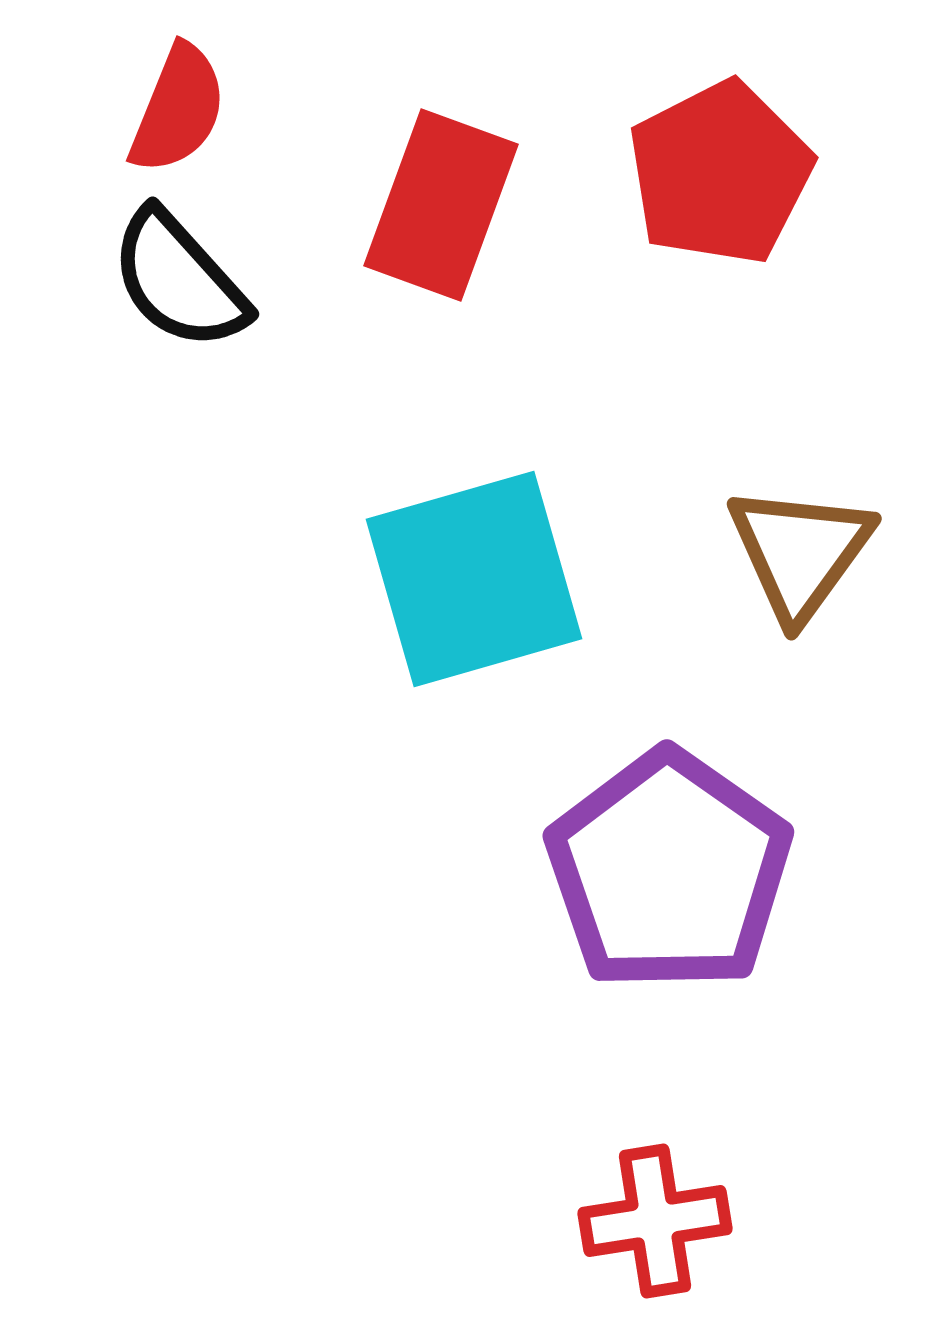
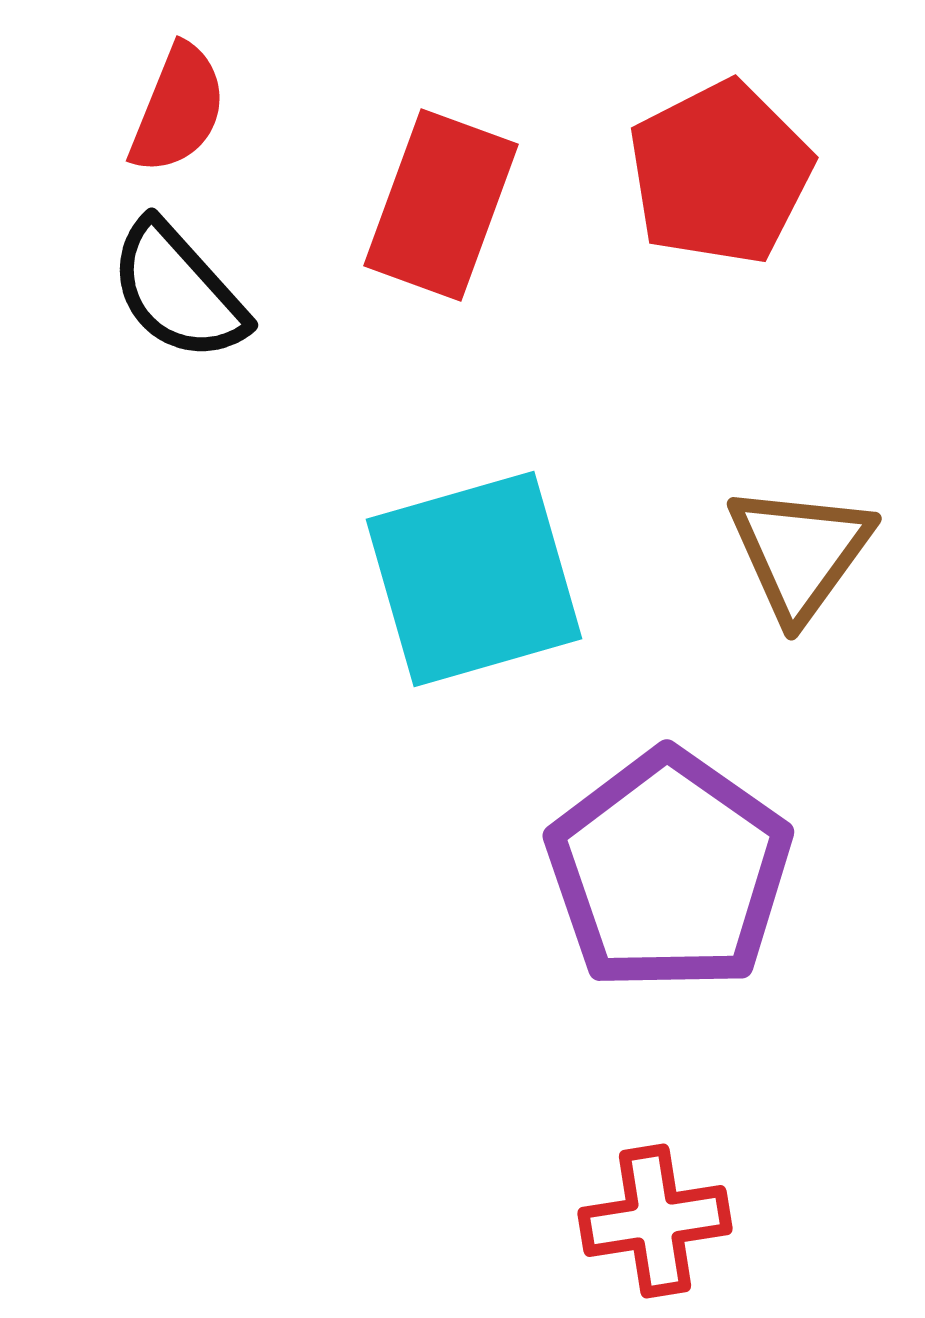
black semicircle: moved 1 px left, 11 px down
